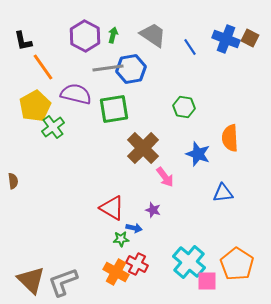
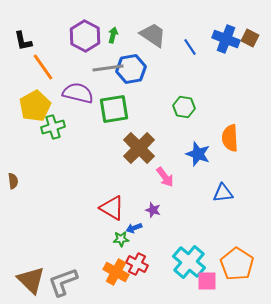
purple semicircle: moved 2 px right, 1 px up
green cross: rotated 20 degrees clockwise
brown cross: moved 4 px left
blue arrow: rotated 147 degrees clockwise
